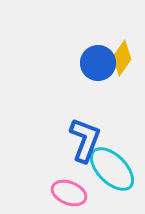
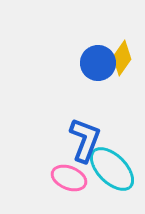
pink ellipse: moved 15 px up
